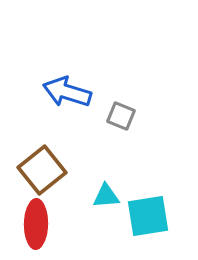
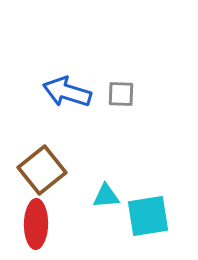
gray square: moved 22 px up; rotated 20 degrees counterclockwise
